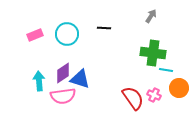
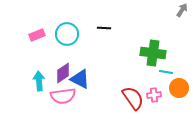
gray arrow: moved 31 px right, 6 px up
pink rectangle: moved 2 px right
cyan line: moved 2 px down
blue triangle: rotated 10 degrees clockwise
pink cross: rotated 32 degrees counterclockwise
